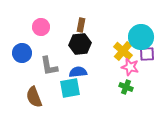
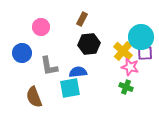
brown rectangle: moved 1 px right, 6 px up; rotated 16 degrees clockwise
black hexagon: moved 9 px right
purple square: moved 2 px left, 1 px up
